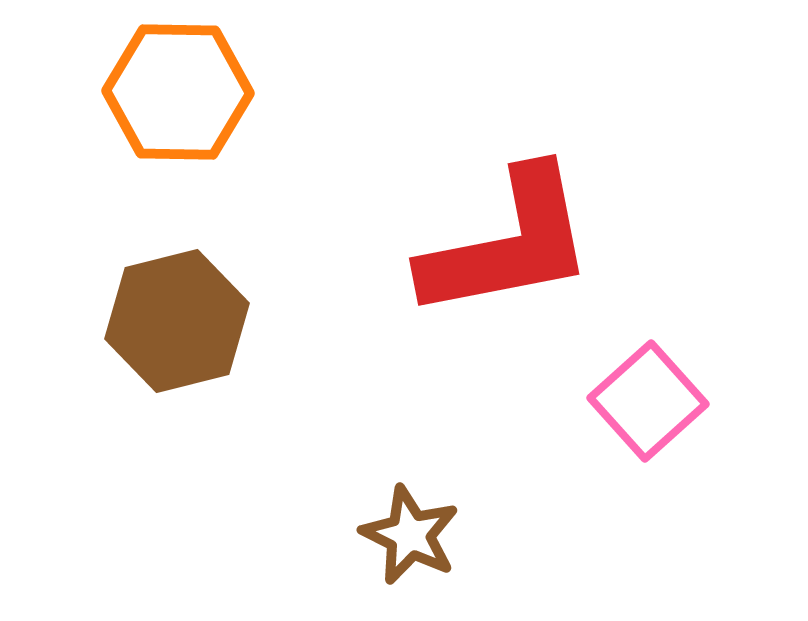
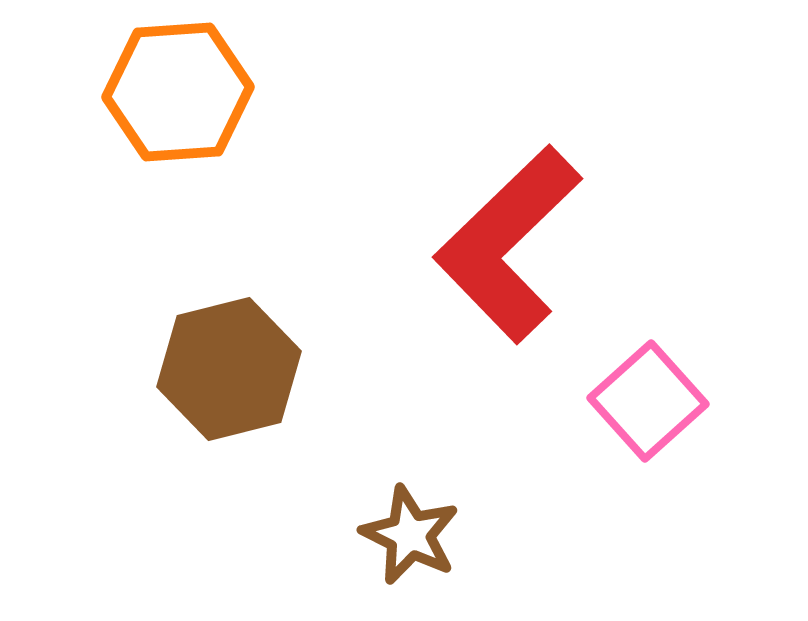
orange hexagon: rotated 5 degrees counterclockwise
red L-shape: rotated 147 degrees clockwise
brown hexagon: moved 52 px right, 48 px down
